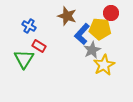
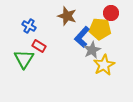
blue L-shape: moved 3 px down
